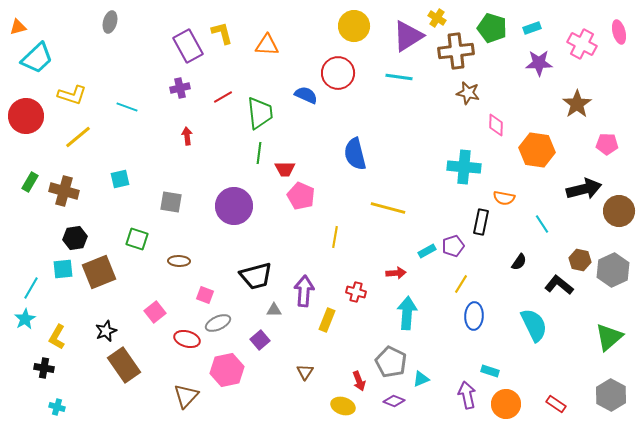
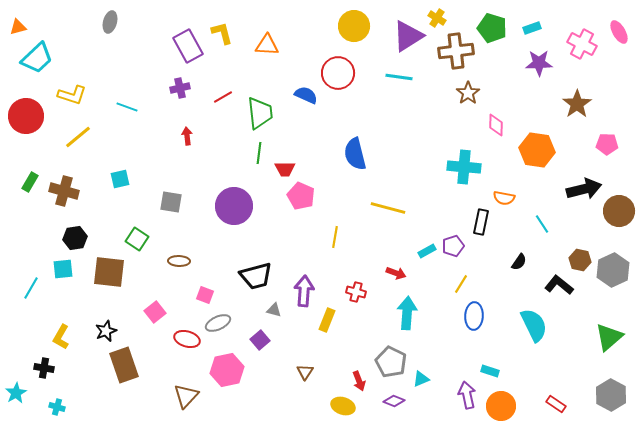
pink ellipse at (619, 32): rotated 15 degrees counterclockwise
brown star at (468, 93): rotated 25 degrees clockwise
green square at (137, 239): rotated 15 degrees clockwise
brown square at (99, 272): moved 10 px right; rotated 28 degrees clockwise
red arrow at (396, 273): rotated 24 degrees clockwise
gray triangle at (274, 310): rotated 14 degrees clockwise
cyan star at (25, 319): moved 9 px left, 74 px down
yellow L-shape at (57, 337): moved 4 px right
brown rectangle at (124, 365): rotated 16 degrees clockwise
orange circle at (506, 404): moved 5 px left, 2 px down
